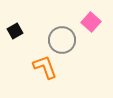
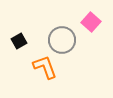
black square: moved 4 px right, 10 px down
